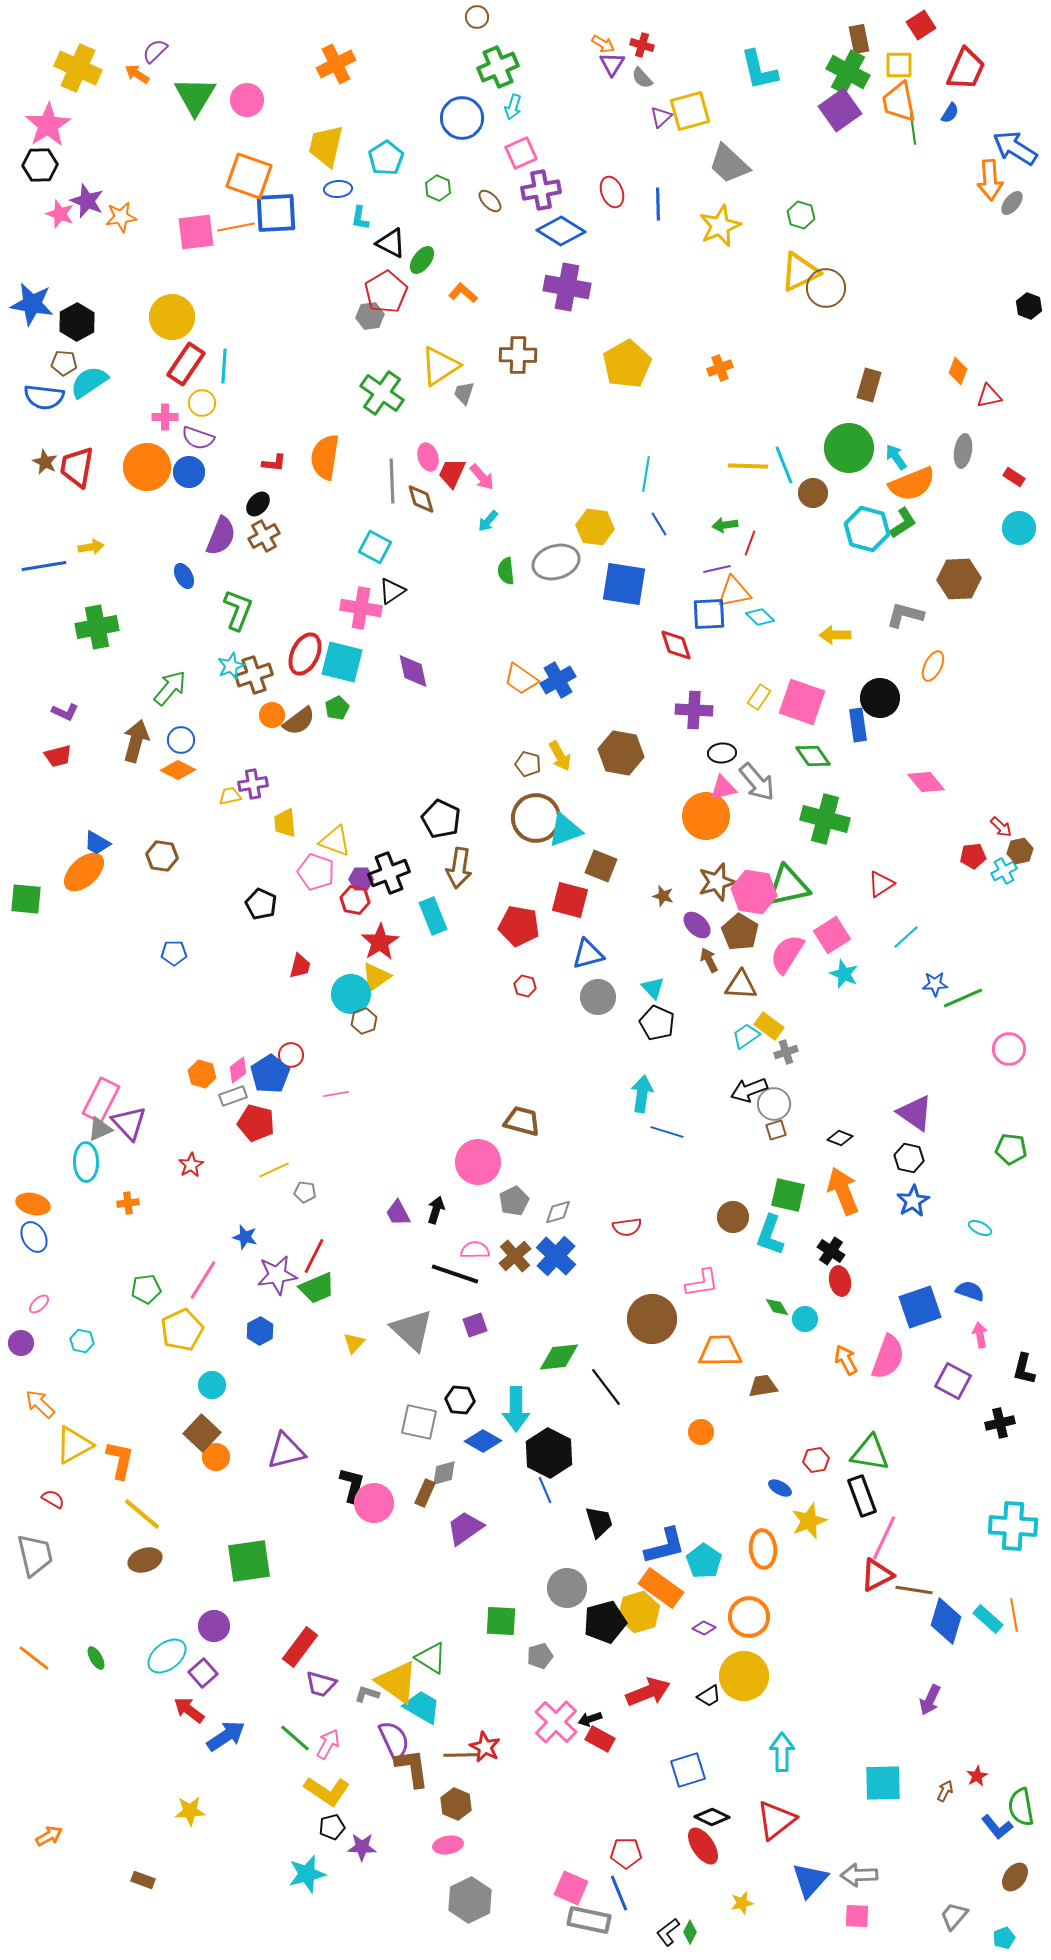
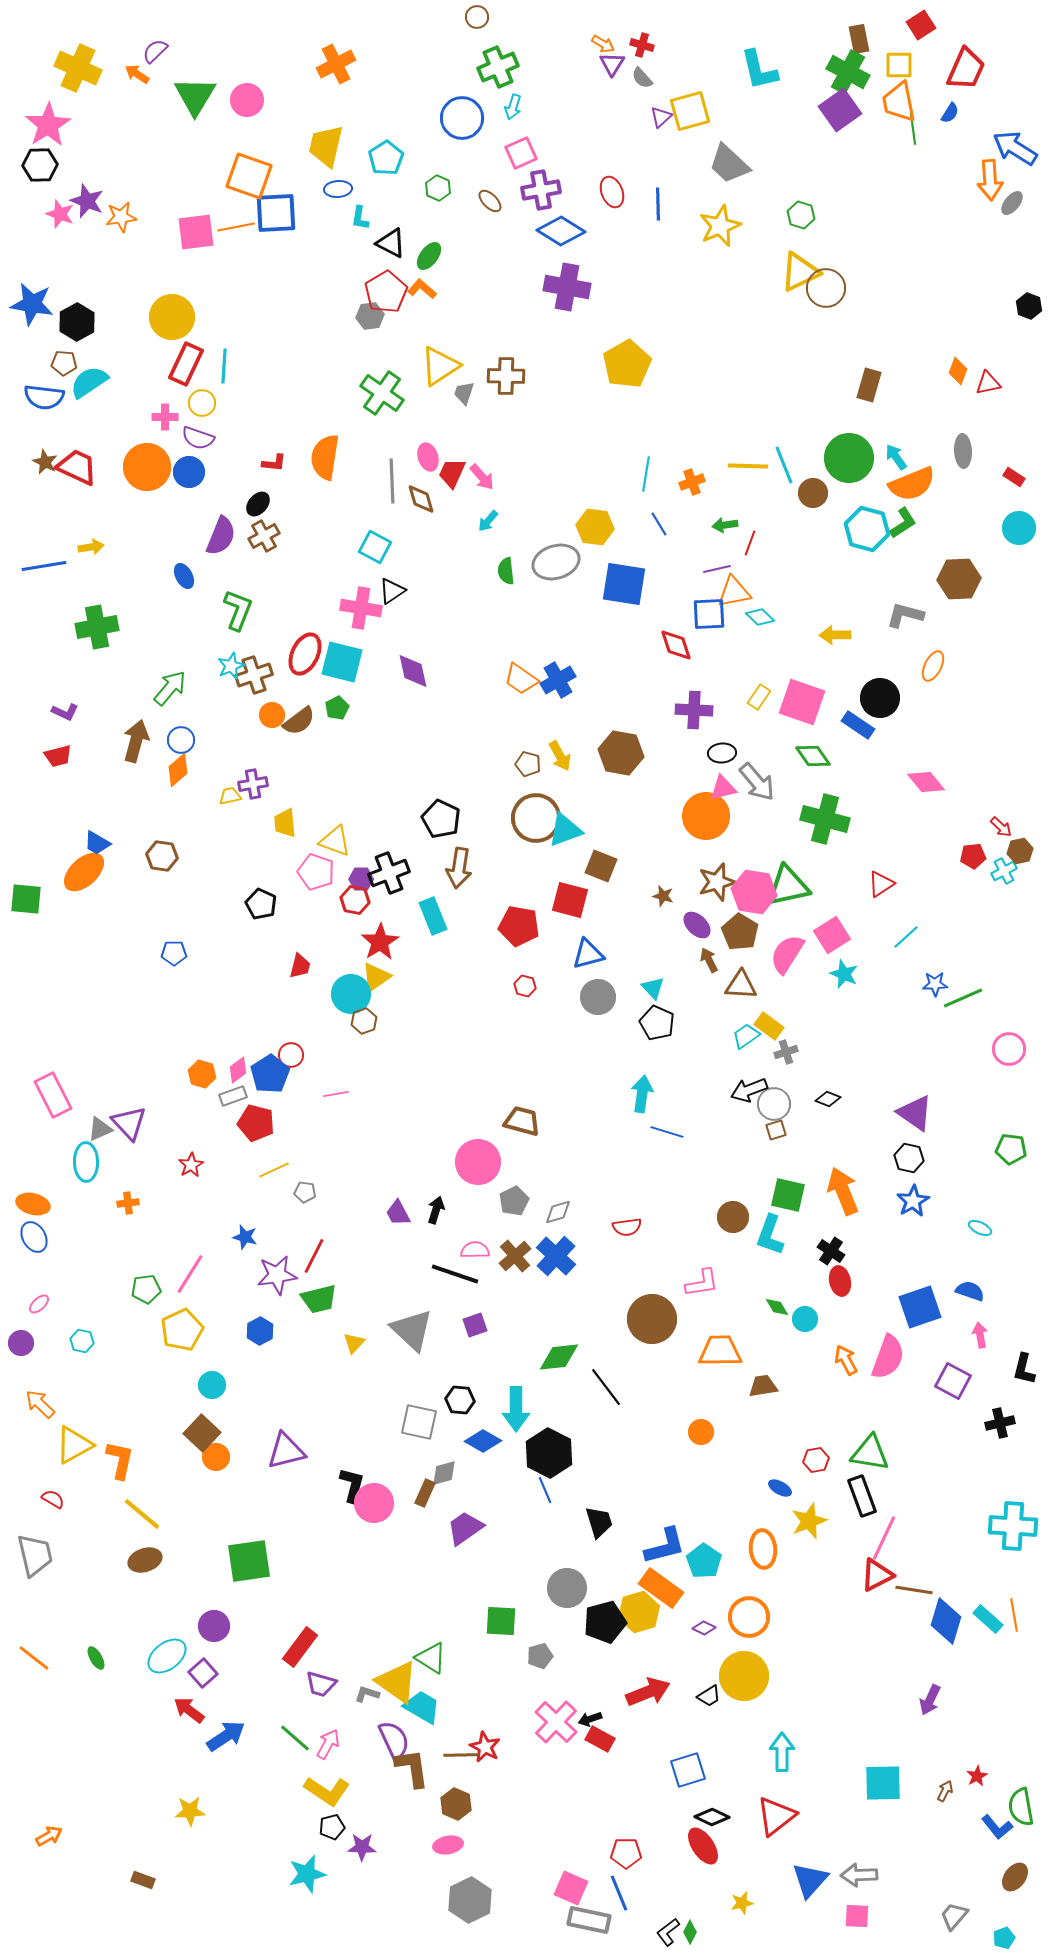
green ellipse at (422, 260): moved 7 px right, 4 px up
orange L-shape at (463, 293): moved 41 px left, 4 px up
brown cross at (518, 355): moved 12 px left, 21 px down
red rectangle at (186, 364): rotated 9 degrees counterclockwise
orange cross at (720, 368): moved 28 px left, 114 px down
red triangle at (989, 396): moved 1 px left, 13 px up
green circle at (849, 448): moved 10 px down
gray ellipse at (963, 451): rotated 12 degrees counterclockwise
red trapezoid at (77, 467): rotated 105 degrees clockwise
blue rectangle at (858, 725): rotated 48 degrees counterclockwise
orange diamond at (178, 770): rotated 68 degrees counterclockwise
pink rectangle at (101, 1100): moved 48 px left, 5 px up; rotated 54 degrees counterclockwise
black diamond at (840, 1138): moved 12 px left, 39 px up
pink line at (203, 1280): moved 13 px left, 6 px up
green trapezoid at (317, 1288): moved 2 px right, 11 px down; rotated 9 degrees clockwise
red triangle at (776, 1820): moved 4 px up
